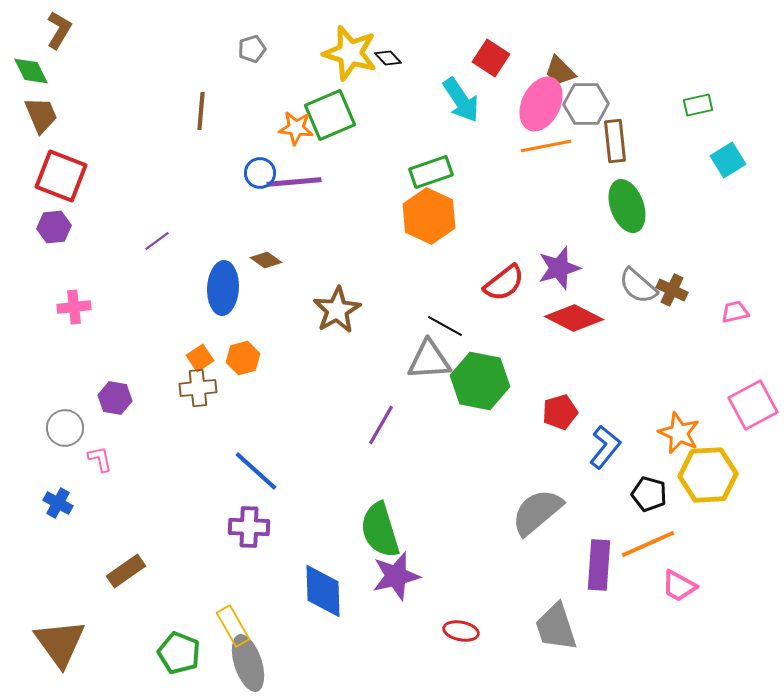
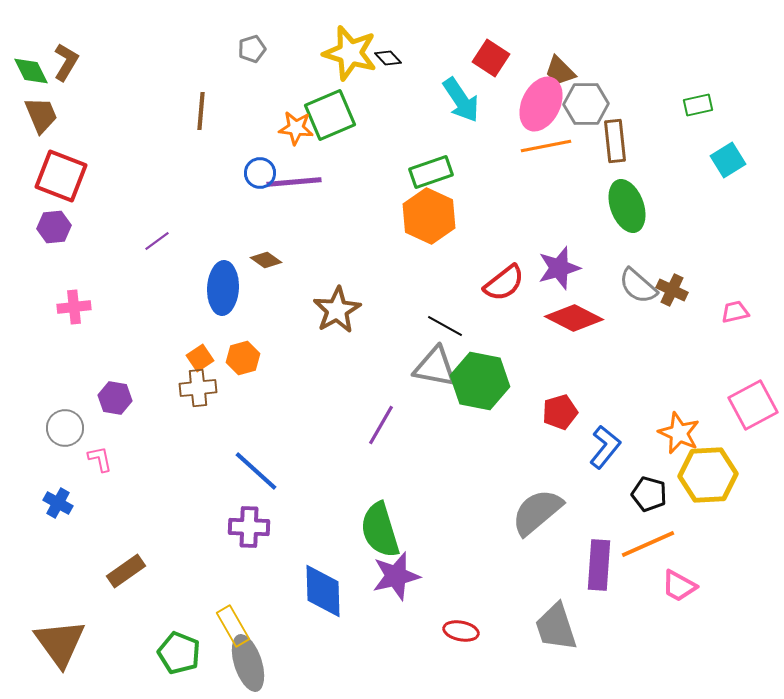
brown L-shape at (59, 30): moved 7 px right, 32 px down
gray triangle at (429, 360): moved 6 px right, 7 px down; rotated 15 degrees clockwise
